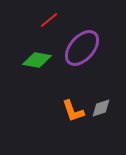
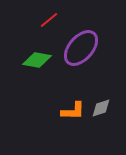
purple ellipse: moved 1 px left
orange L-shape: rotated 70 degrees counterclockwise
